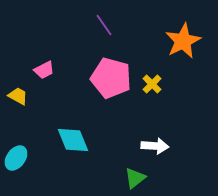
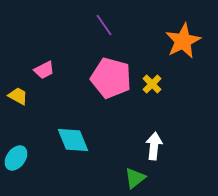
white arrow: moved 1 px left; rotated 88 degrees counterclockwise
